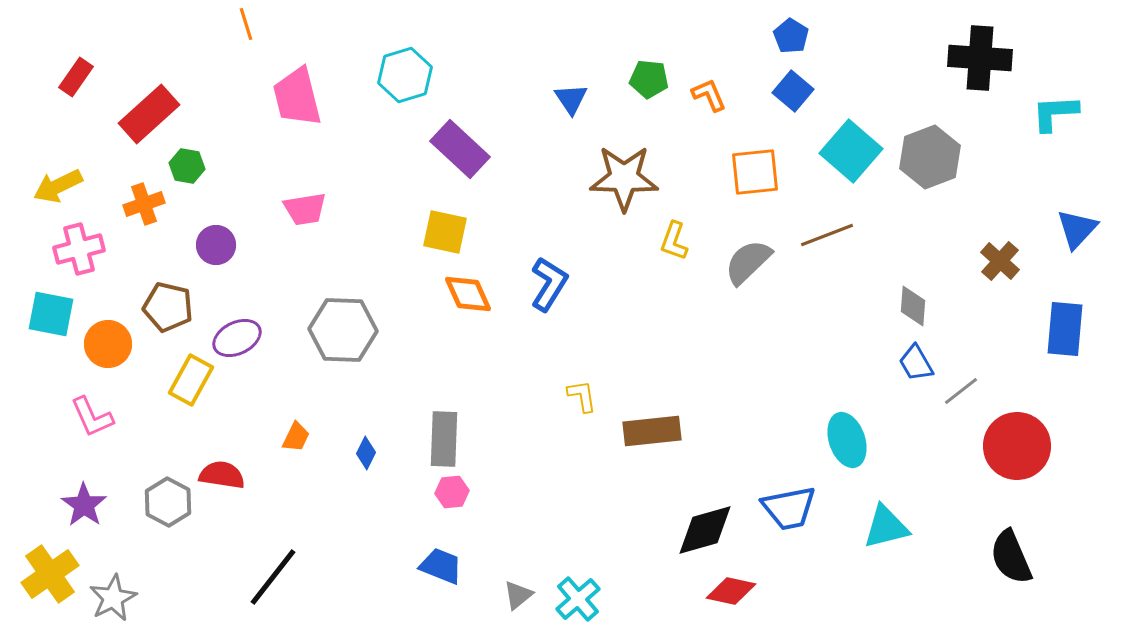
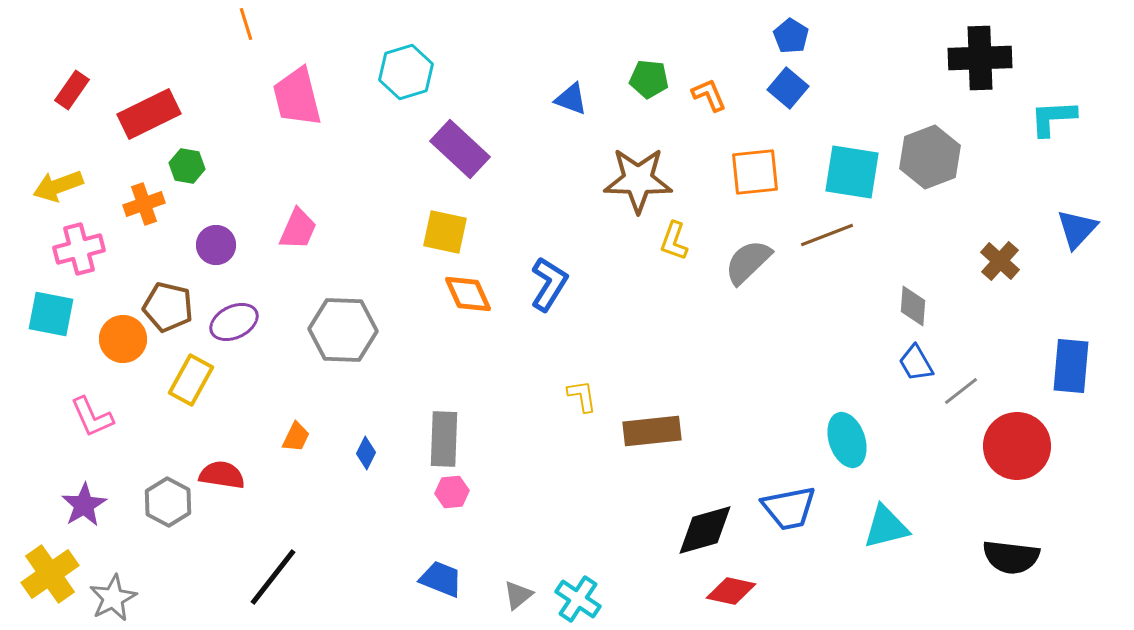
black cross at (980, 58): rotated 6 degrees counterclockwise
cyan hexagon at (405, 75): moved 1 px right, 3 px up
red rectangle at (76, 77): moved 4 px left, 13 px down
blue square at (793, 91): moved 5 px left, 3 px up
blue triangle at (571, 99): rotated 36 degrees counterclockwise
cyan L-shape at (1055, 113): moved 2 px left, 5 px down
red rectangle at (149, 114): rotated 16 degrees clockwise
cyan square at (851, 151): moved 1 px right, 21 px down; rotated 32 degrees counterclockwise
brown star at (624, 178): moved 14 px right, 2 px down
yellow arrow at (58, 186): rotated 6 degrees clockwise
pink trapezoid at (305, 209): moved 7 px left, 20 px down; rotated 57 degrees counterclockwise
blue rectangle at (1065, 329): moved 6 px right, 37 px down
purple ellipse at (237, 338): moved 3 px left, 16 px up
orange circle at (108, 344): moved 15 px right, 5 px up
purple star at (84, 505): rotated 6 degrees clockwise
black semicircle at (1011, 557): rotated 60 degrees counterclockwise
blue trapezoid at (441, 566): moved 13 px down
cyan cross at (578, 599): rotated 15 degrees counterclockwise
